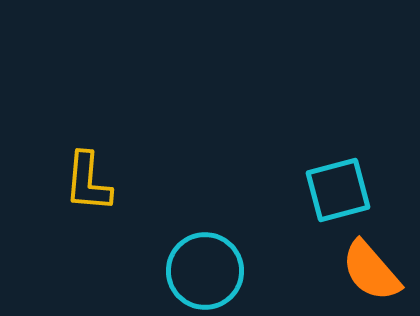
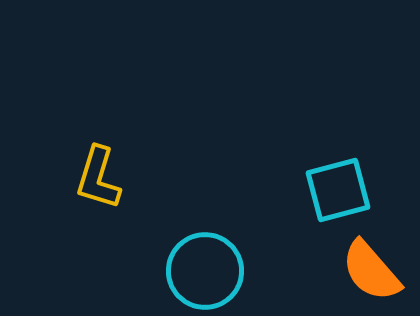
yellow L-shape: moved 10 px right, 4 px up; rotated 12 degrees clockwise
